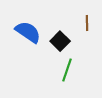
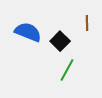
blue semicircle: rotated 12 degrees counterclockwise
green line: rotated 10 degrees clockwise
